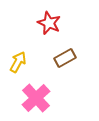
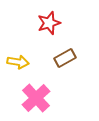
red star: rotated 30 degrees clockwise
yellow arrow: rotated 70 degrees clockwise
